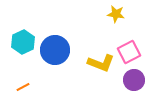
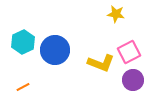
purple circle: moved 1 px left
